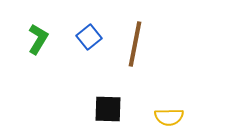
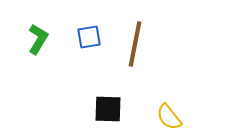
blue square: rotated 30 degrees clockwise
yellow semicircle: rotated 52 degrees clockwise
